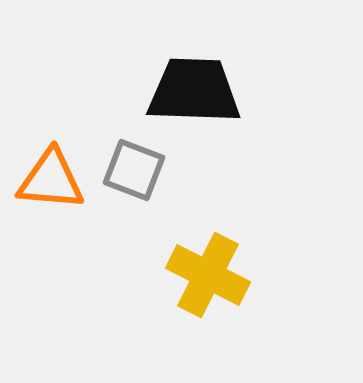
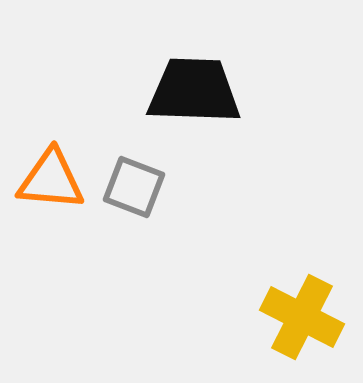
gray square: moved 17 px down
yellow cross: moved 94 px right, 42 px down
